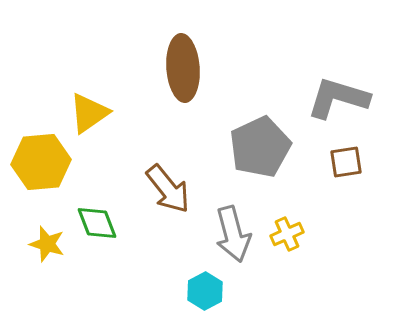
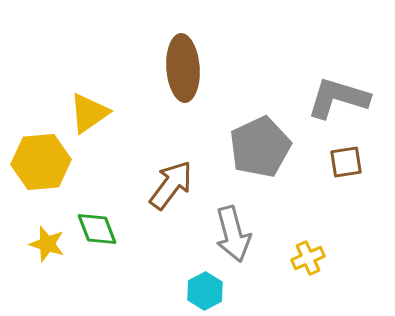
brown arrow: moved 3 px right, 4 px up; rotated 104 degrees counterclockwise
green diamond: moved 6 px down
yellow cross: moved 21 px right, 24 px down
